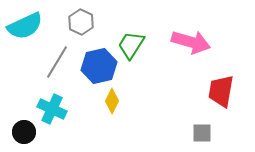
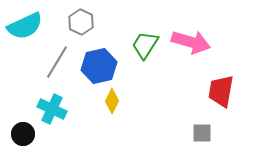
green trapezoid: moved 14 px right
black circle: moved 1 px left, 2 px down
